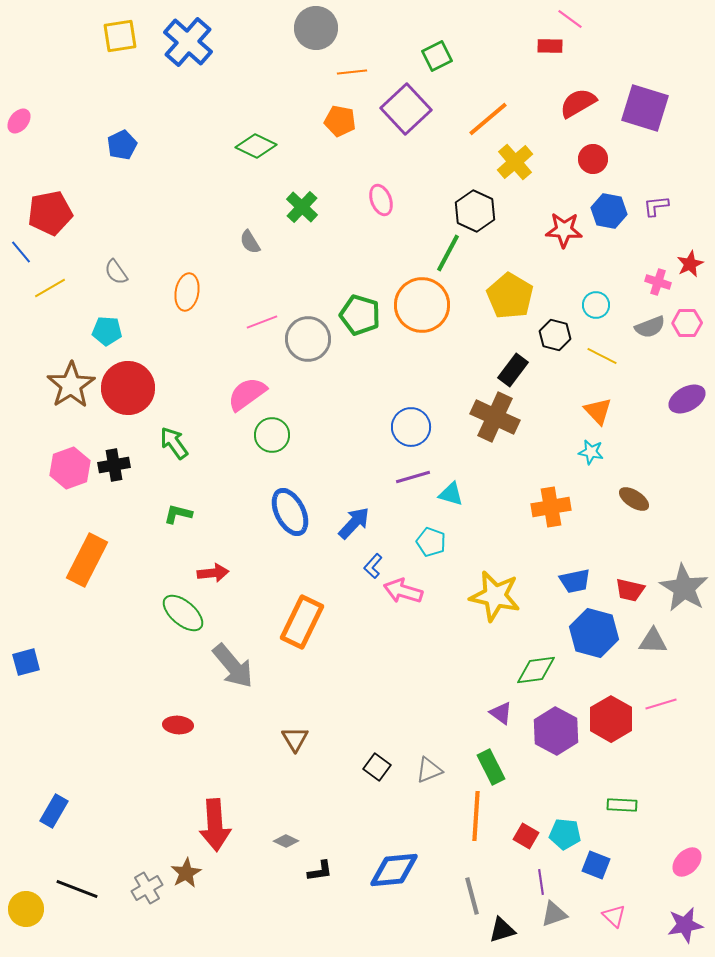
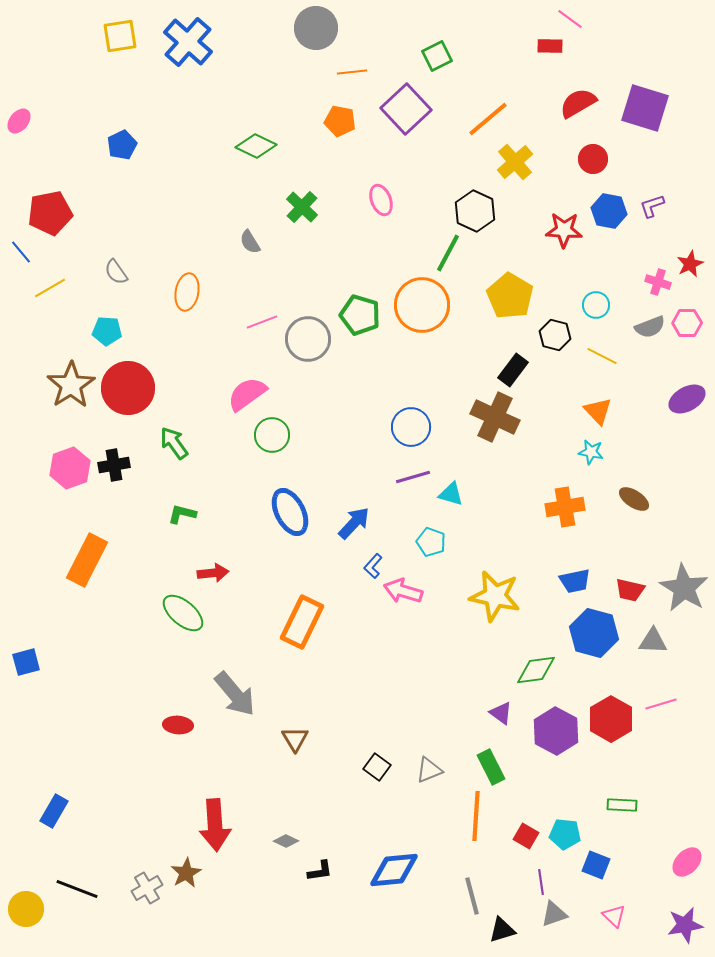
purple L-shape at (656, 206): moved 4 px left; rotated 12 degrees counterclockwise
orange cross at (551, 507): moved 14 px right
green L-shape at (178, 514): moved 4 px right
gray arrow at (233, 666): moved 2 px right, 28 px down
